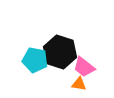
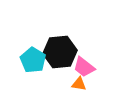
black hexagon: rotated 24 degrees counterclockwise
cyan pentagon: moved 2 px left; rotated 20 degrees clockwise
